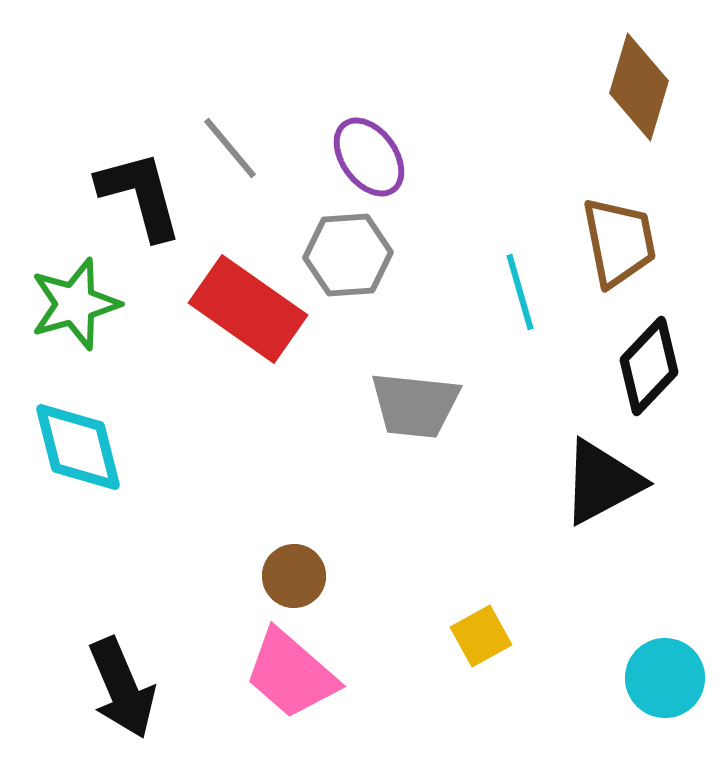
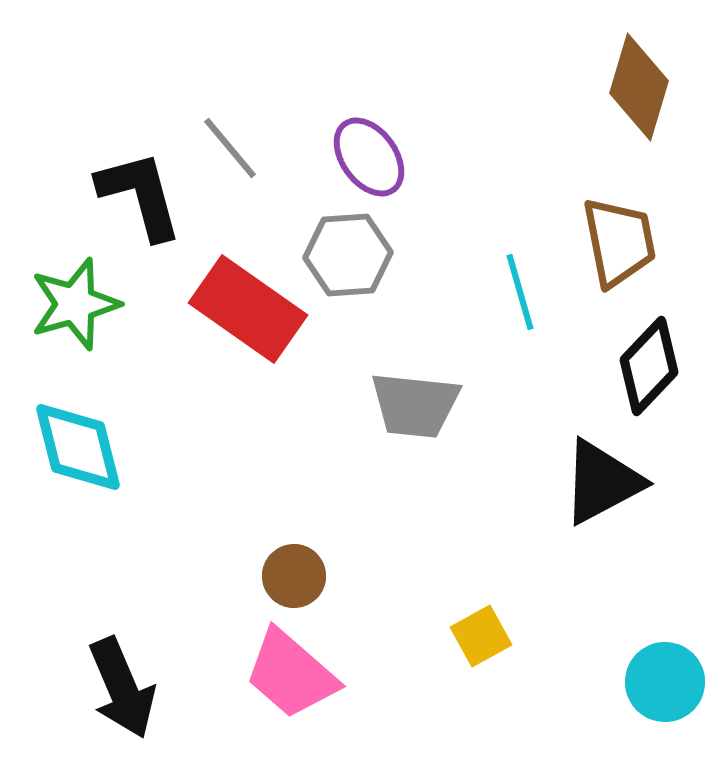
cyan circle: moved 4 px down
